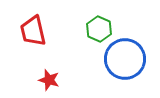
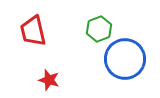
green hexagon: rotated 15 degrees clockwise
